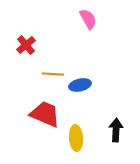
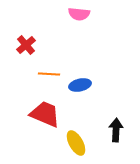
pink semicircle: moved 9 px left, 5 px up; rotated 125 degrees clockwise
orange line: moved 4 px left
yellow ellipse: moved 5 px down; rotated 25 degrees counterclockwise
